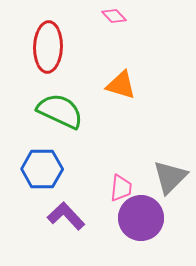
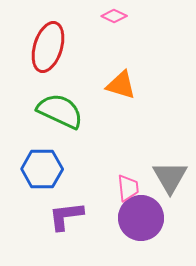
pink diamond: rotated 20 degrees counterclockwise
red ellipse: rotated 15 degrees clockwise
gray triangle: rotated 15 degrees counterclockwise
pink trapezoid: moved 7 px right; rotated 12 degrees counterclockwise
purple L-shape: rotated 54 degrees counterclockwise
